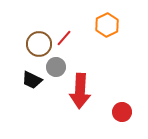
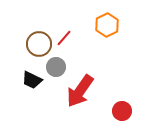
red arrow: rotated 32 degrees clockwise
red circle: moved 1 px up
